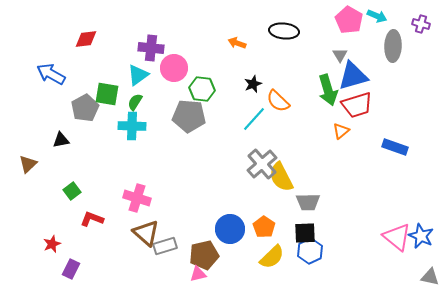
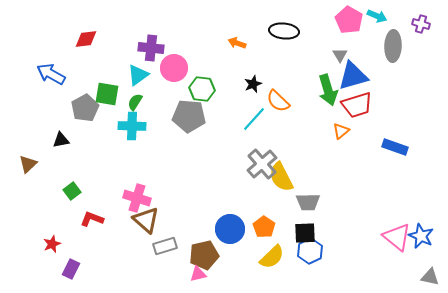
brown triangle at (146, 233): moved 13 px up
